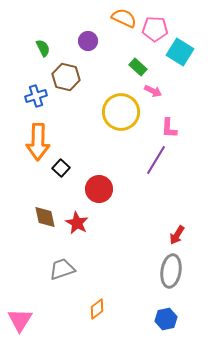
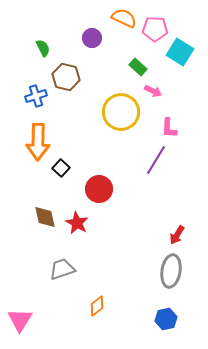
purple circle: moved 4 px right, 3 px up
orange diamond: moved 3 px up
